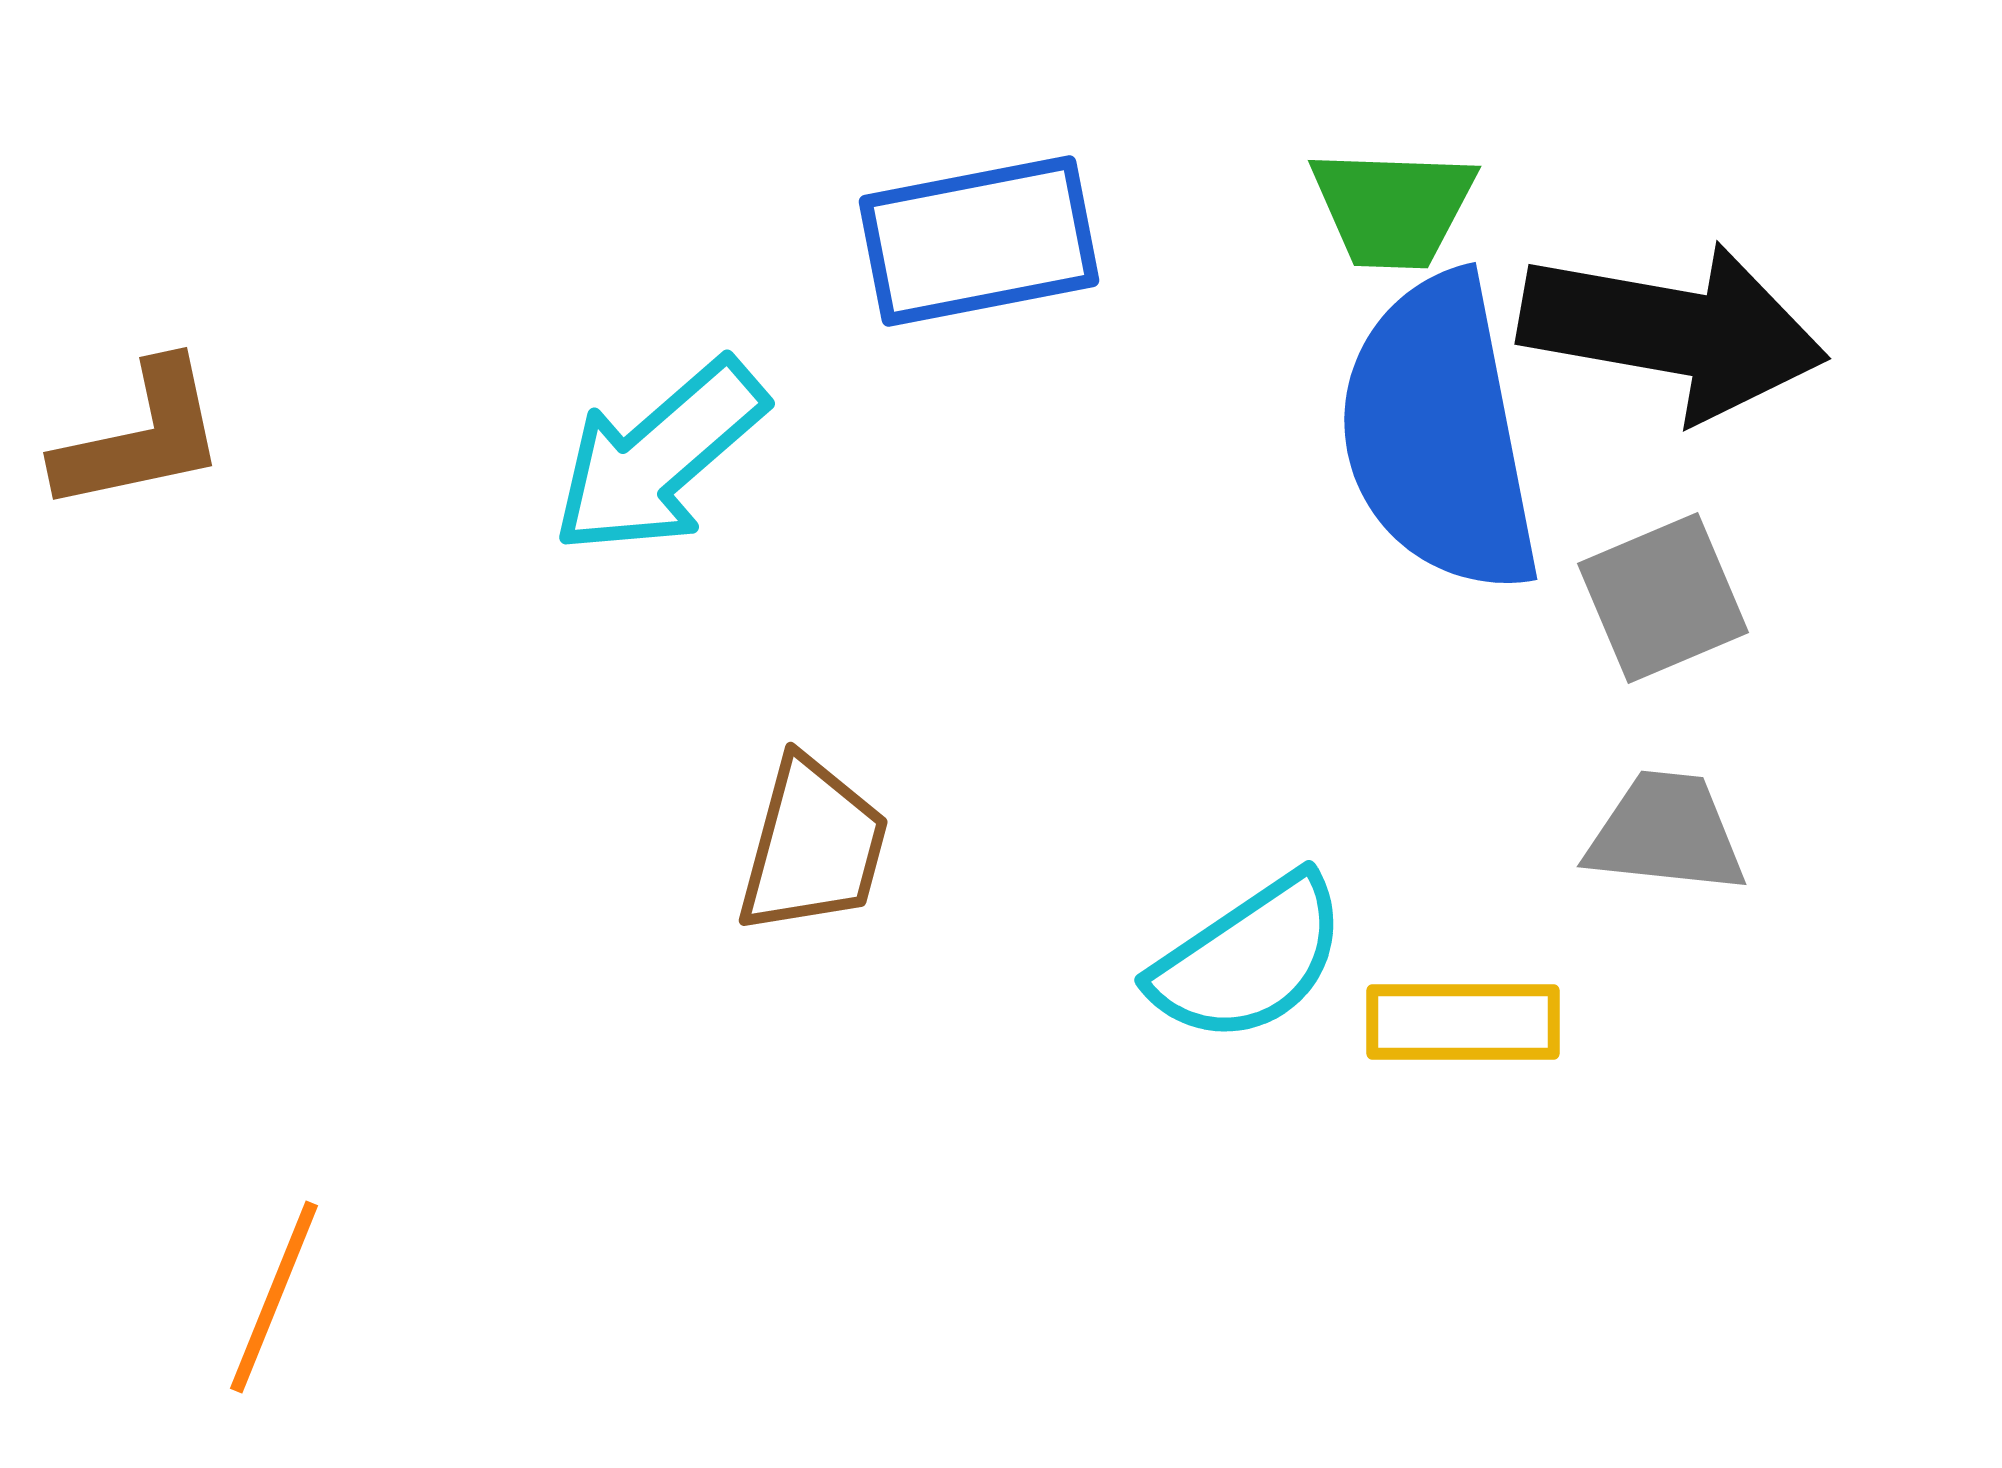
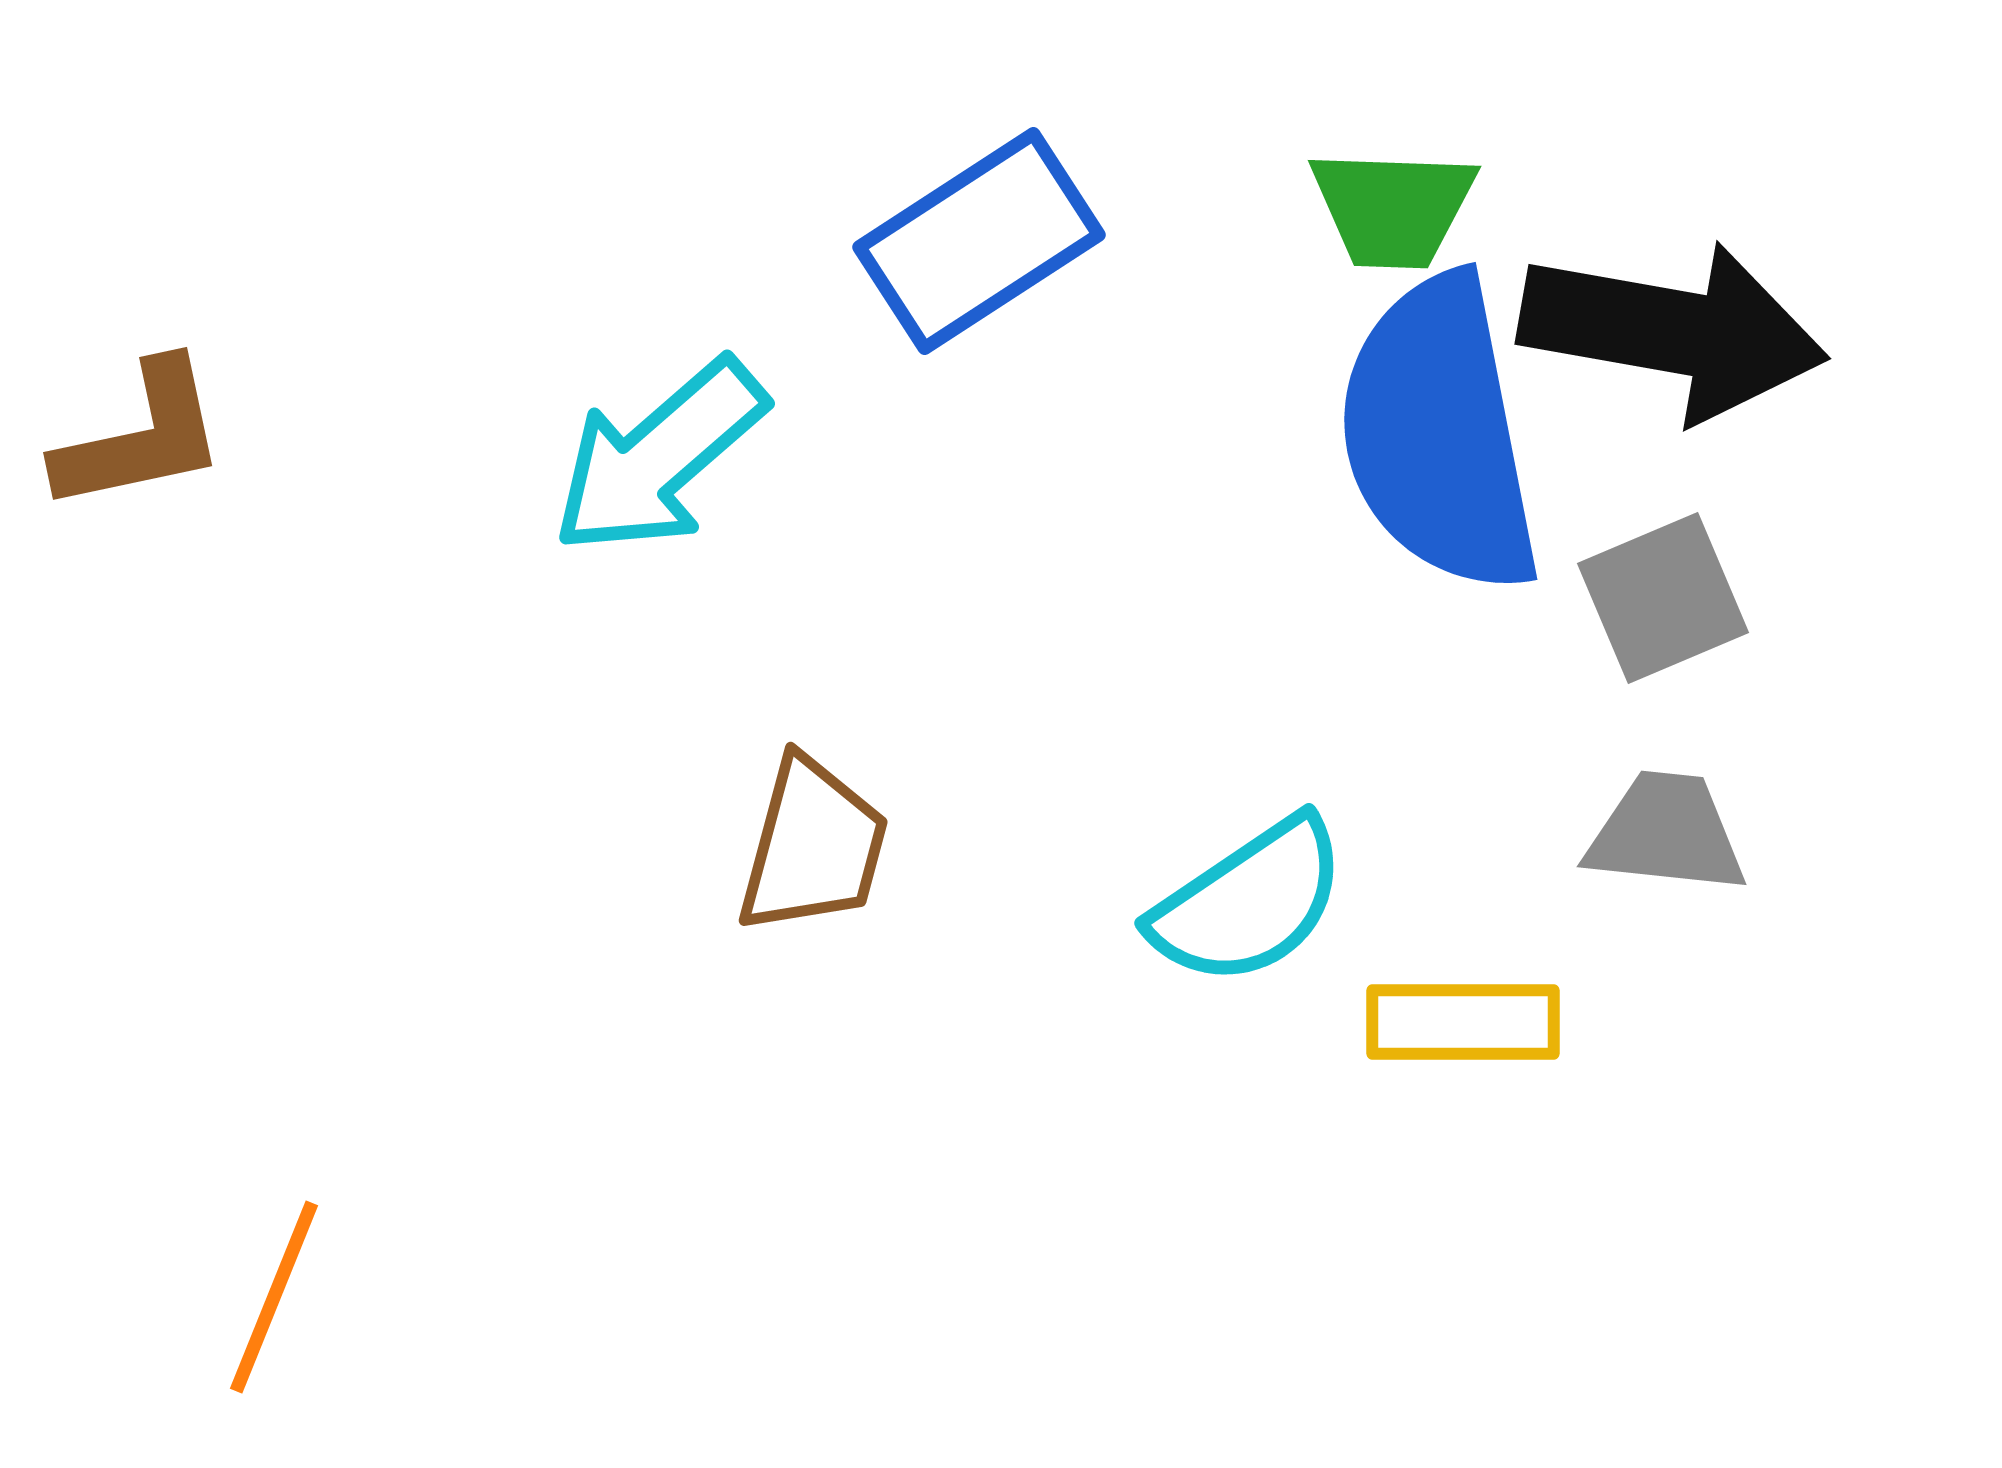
blue rectangle: rotated 22 degrees counterclockwise
cyan semicircle: moved 57 px up
